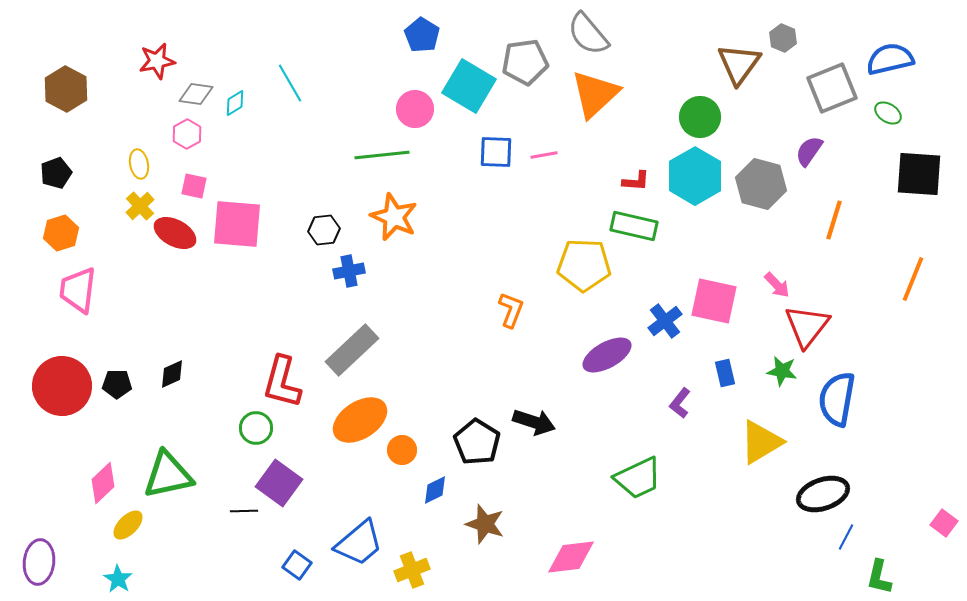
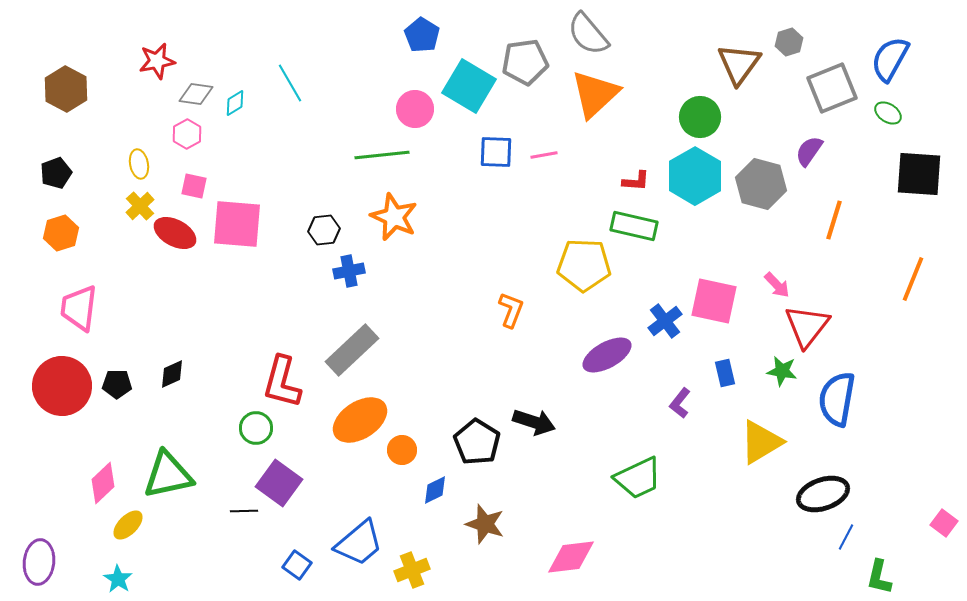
gray hexagon at (783, 38): moved 6 px right, 4 px down; rotated 20 degrees clockwise
blue semicircle at (890, 59): rotated 48 degrees counterclockwise
pink trapezoid at (78, 290): moved 1 px right, 18 px down
